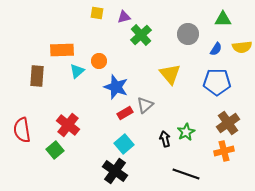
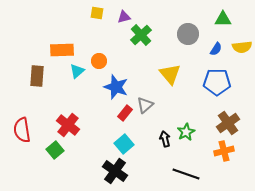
red rectangle: rotated 21 degrees counterclockwise
